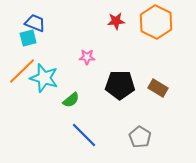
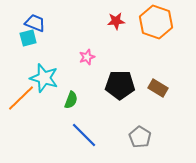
orange hexagon: rotated 8 degrees counterclockwise
pink star: rotated 21 degrees counterclockwise
orange line: moved 1 px left, 27 px down
green semicircle: rotated 30 degrees counterclockwise
